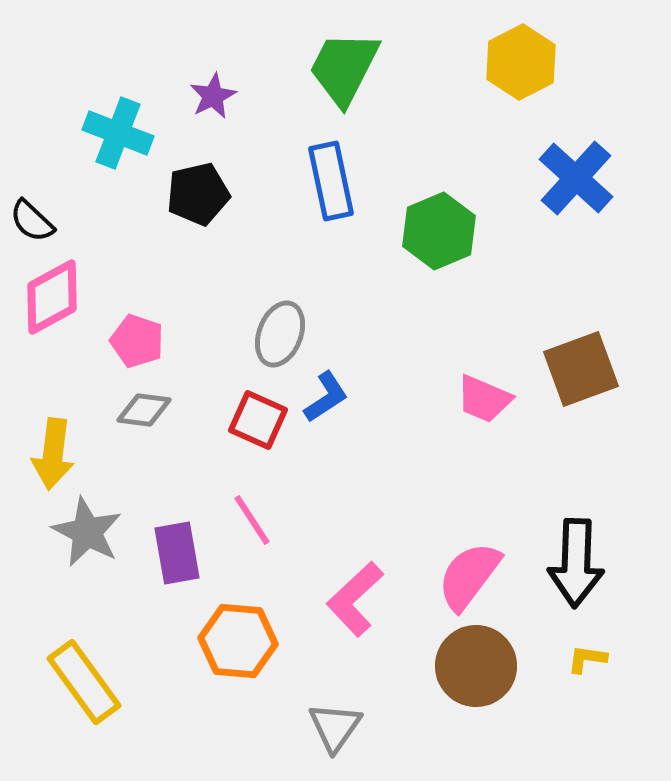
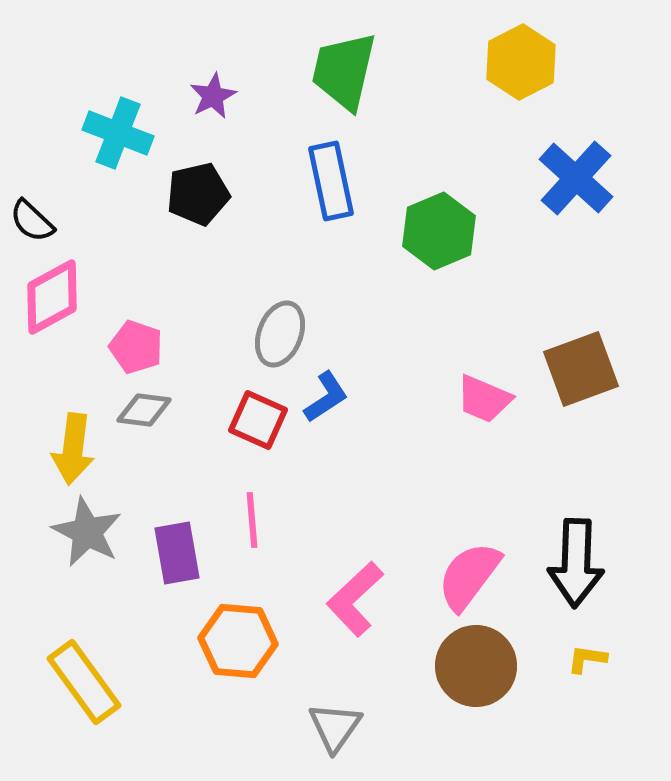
green trapezoid: moved 3 px down; rotated 14 degrees counterclockwise
pink pentagon: moved 1 px left, 6 px down
yellow arrow: moved 20 px right, 5 px up
pink line: rotated 28 degrees clockwise
